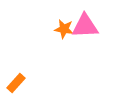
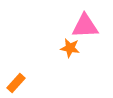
orange star: moved 6 px right, 19 px down
